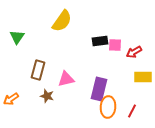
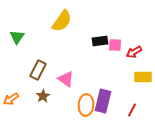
brown rectangle: rotated 12 degrees clockwise
pink triangle: rotated 48 degrees clockwise
purple rectangle: moved 4 px right, 12 px down
brown star: moved 4 px left; rotated 24 degrees clockwise
orange ellipse: moved 22 px left, 2 px up
red line: moved 1 px up
